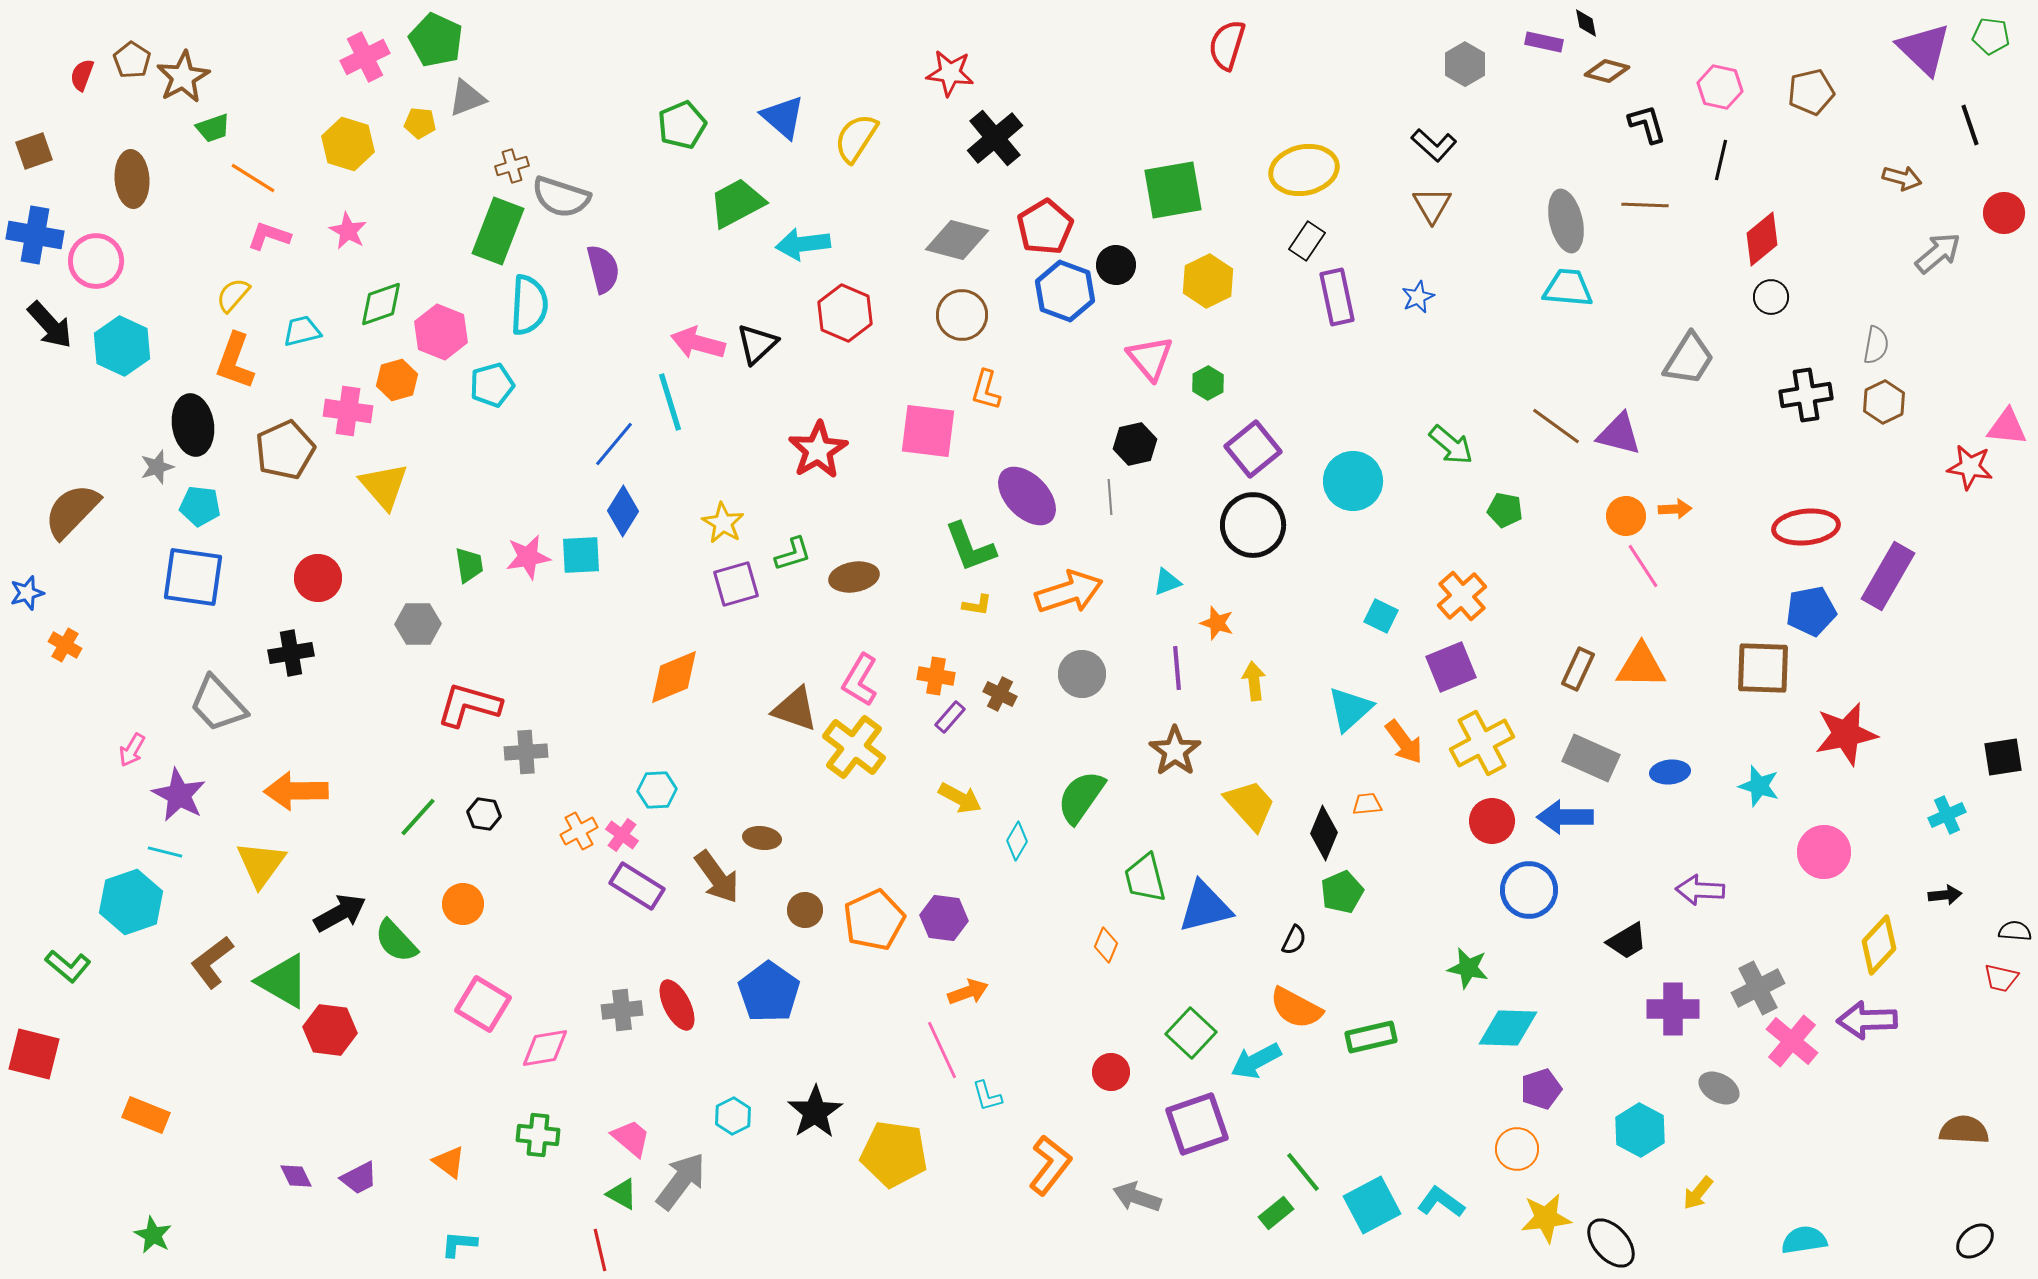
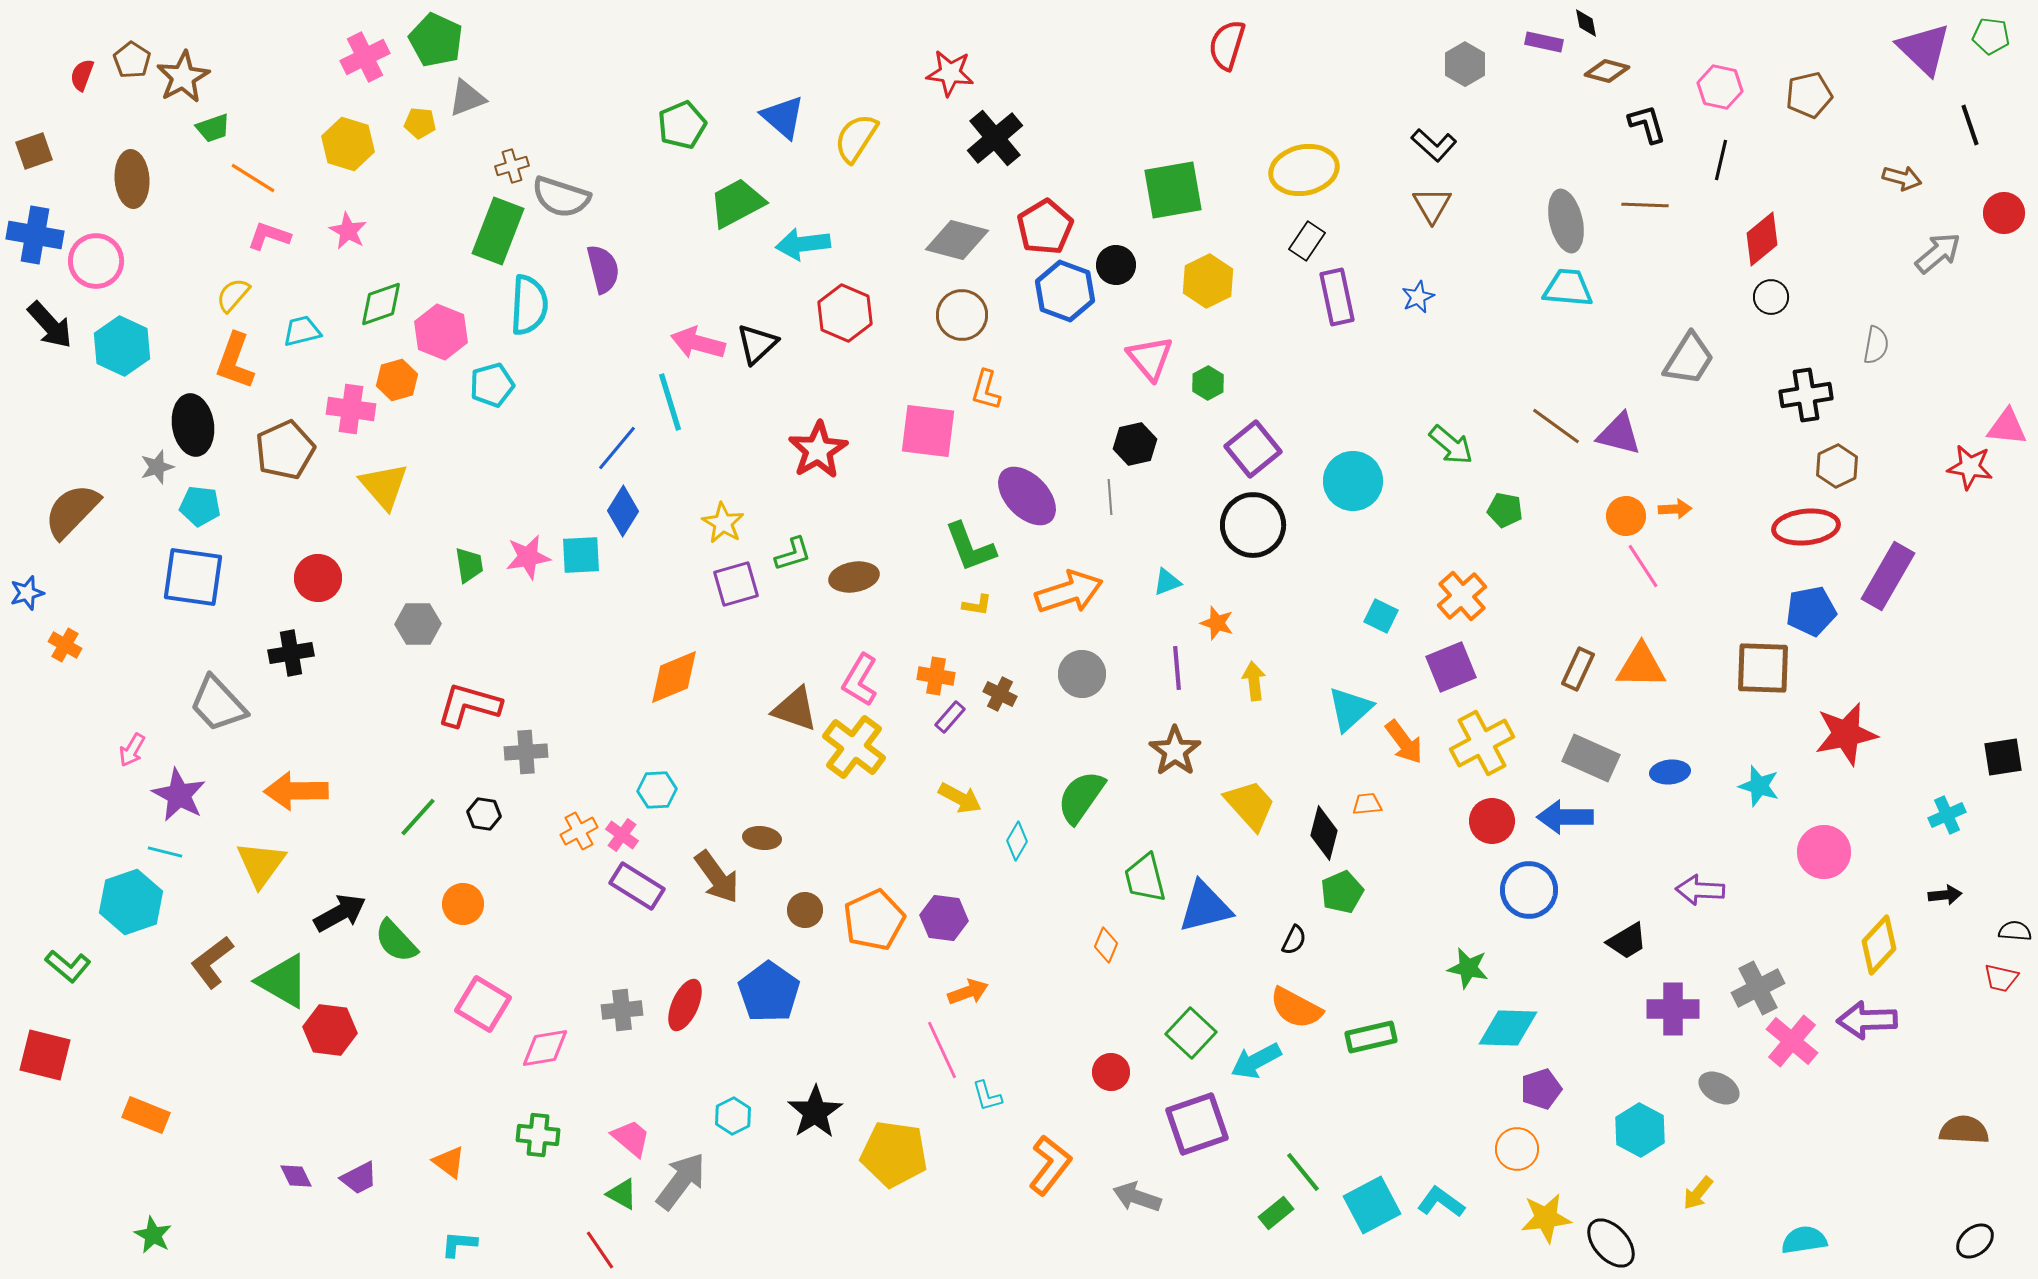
brown pentagon at (1811, 92): moved 2 px left, 3 px down
brown hexagon at (1884, 402): moved 47 px left, 64 px down
pink cross at (348, 411): moved 3 px right, 2 px up
blue line at (614, 444): moved 3 px right, 4 px down
black diamond at (1324, 833): rotated 8 degrees counterclockwise
red ellipse at (677, 1005): moved 8 px right; rotated 51 degrees clockwise
red square at (34, 1054): moved 11 px right, 1 px down
red line at (600, 1250): rotated 21 degrees counterclockwise
